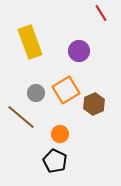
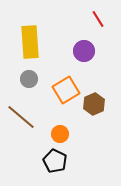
red line: moved 3 px left, 6 px down
yellow rectangle: rotated 16 degrees clockwise
purple circle: moved 5 px right
gray circle: moved 7 px left, 14 px up
